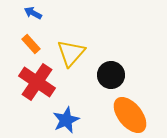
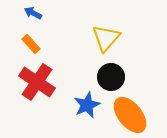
yellow triangle: moved 35 px right, 15 px up
black circle: moved 2 px down
blue star: moved 21 px right, 15 px up
